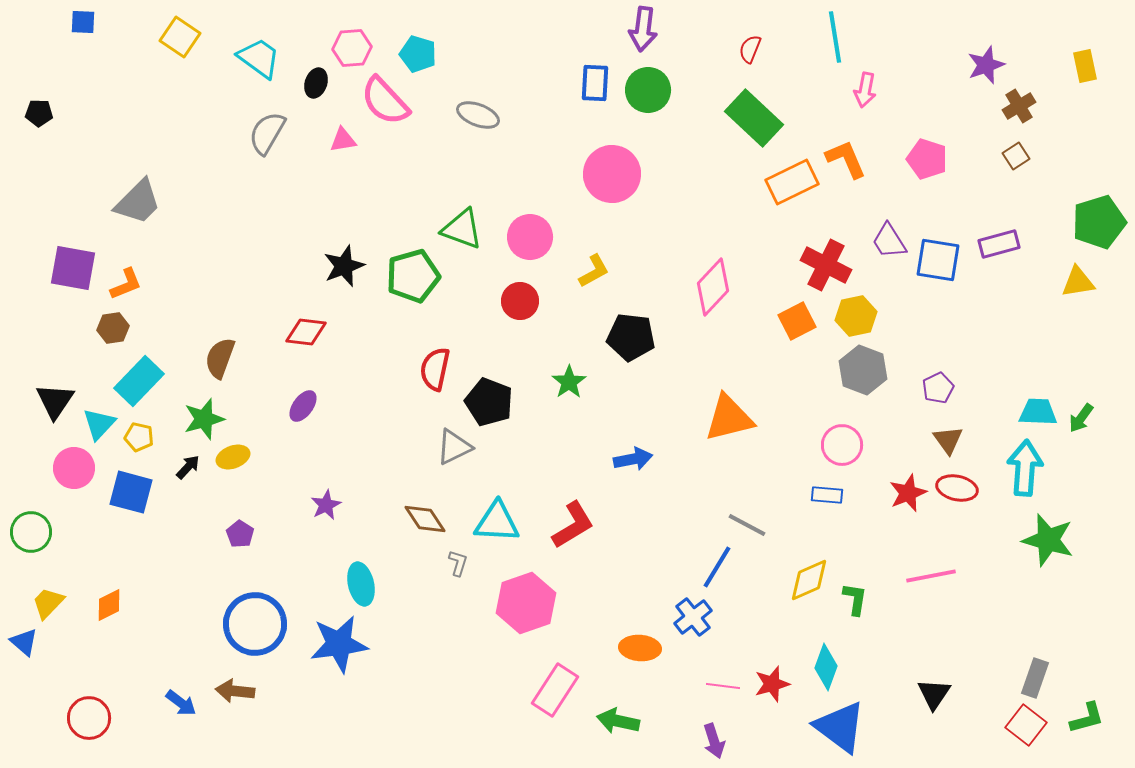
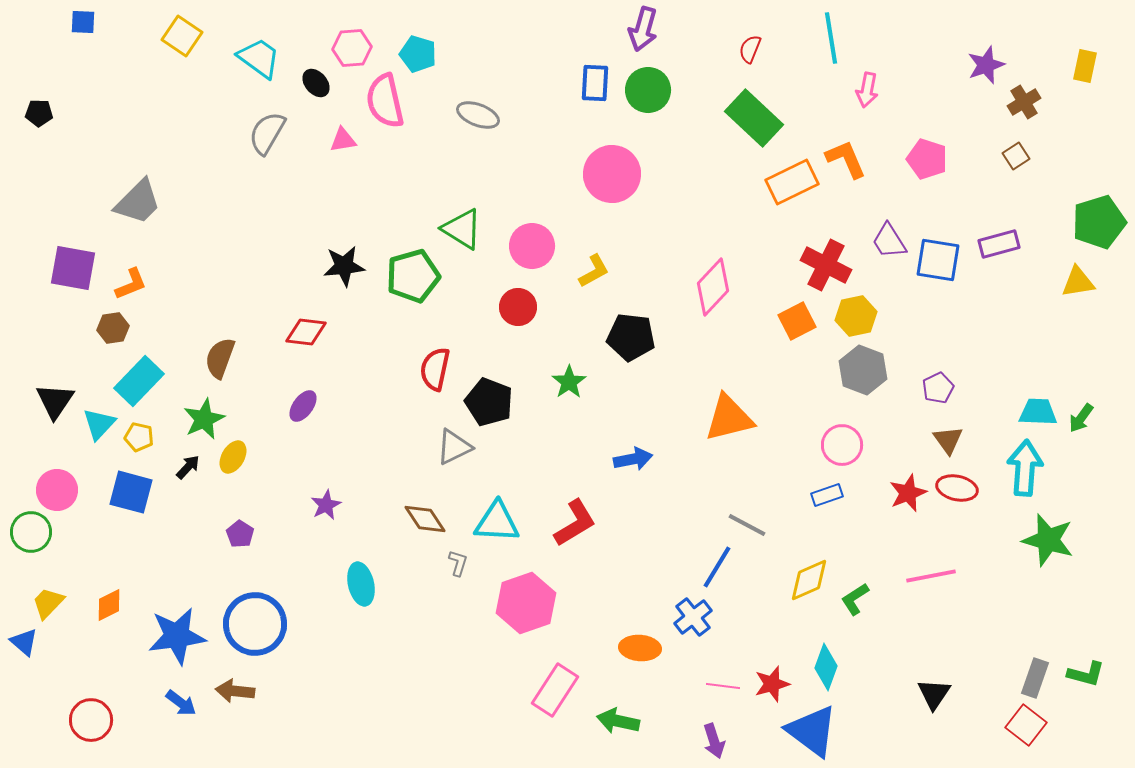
purple arrow at (643, 29): rotated 9 degrees clockwise
yellow square at (180, 37): moved 2 px right, 1 px up
cyan line at (835, 37): moved 4 px left, 1 px down
yellow rectangle at (1085, 66): rotated 24 degrees clockwise
black ellipse at (316, 83): rotated 60 degrees counterclockwise
pink arrow at (865, 90): moved 2 px right
pink semicircle at (385, 101): rotated 30 degrees clockwise
brown cross at (1019, 106): moved 5 px right, 4 px up
green triangle at (462, 229): rotated 12 degrees clockwise
pink circle at (530, 237): moved 2 px right, 9 px down
black star at (344, 266): rotated 15 degrees clockwise
orange L-shape at (126, 284): moved 5 px right
red circle at (520, 301): moved 2 px left, 6 px down
green star at (204, 419): rotated 9 degrees counterclockwise
yellow ellipse at (233, 457): rotated 40 degrees counterclockwise
pink circle at (74, 468): moved 17 px left, 22 px down
blue rectangle at (827, 495): rotated 24 degrees counterclockwise
red L-shape at (573, 525): moved 2 px right, 2 px up
green L-shape at (855, 599): rotated 132 degrees counterclockwise
blue star at (339, 644): moved 162 px left, 8 px up
red circle at (89, 718): moved 2 px right, 2 px down
green L-shape at (1087, 718): moved 1 px left, 44 px up; rotated 30 degrees clockwise
blue triangle at (840, 727): moved 28 px left, 4 px down
